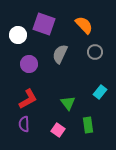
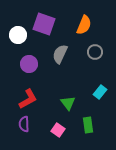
orange semicircle: rotated 66 degrees clockwise
